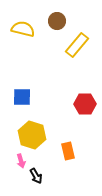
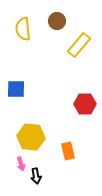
yellow semicircle: rotated 110 degrees counterclockwise
yellow rectangle: moved 2 px right
blue square: moved 6 px left, 8 px up
yellow hexagon: moved 1 px left, 2 px down; rotated 12 degrees counterclockwise
pink arrow: moved 3 px down
black arrow: rotated 21 degrees clockwise
